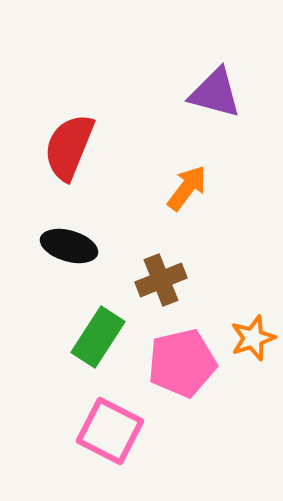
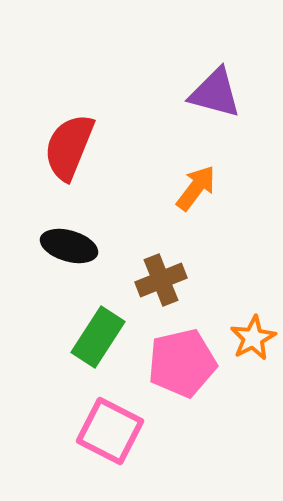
orange arrow: moved 9 px right
orange star: rotated 9 degrees counterclockwise
